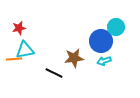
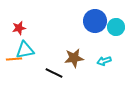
blue circle: moved 6 px left, 20 px up
